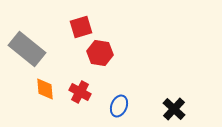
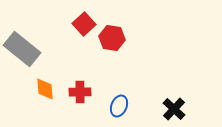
red square: moved 3 px right, 3 px up; rotated 25 degrees counterclockwise
gray rectangle: moved 5 px left
red hexagon: moved 12 px right, 15 px up
red cross: rotated 30 degrees counterclockwise
